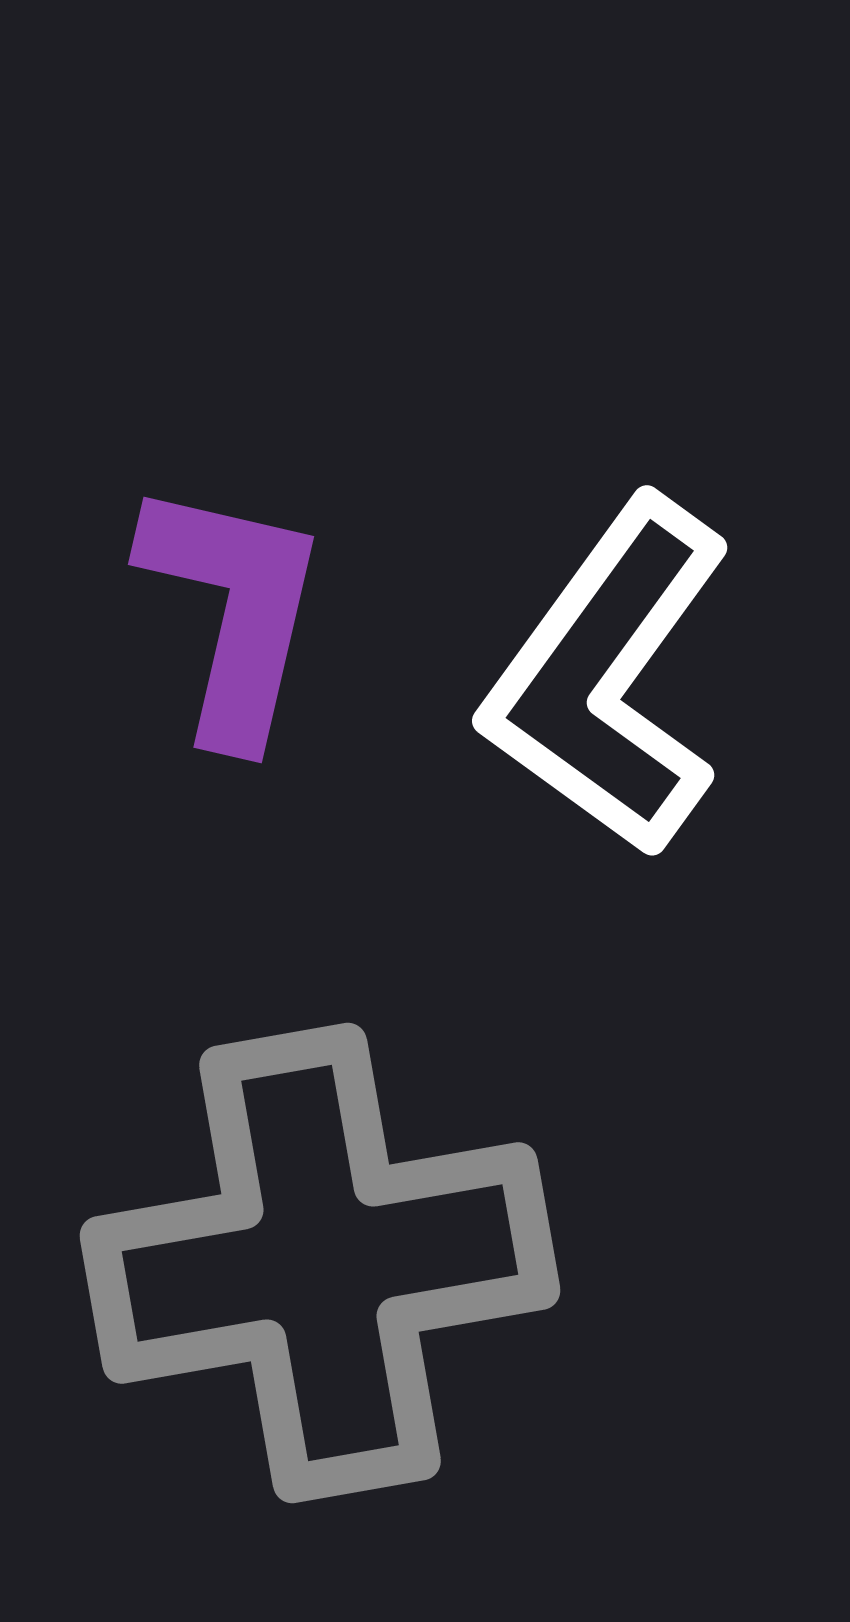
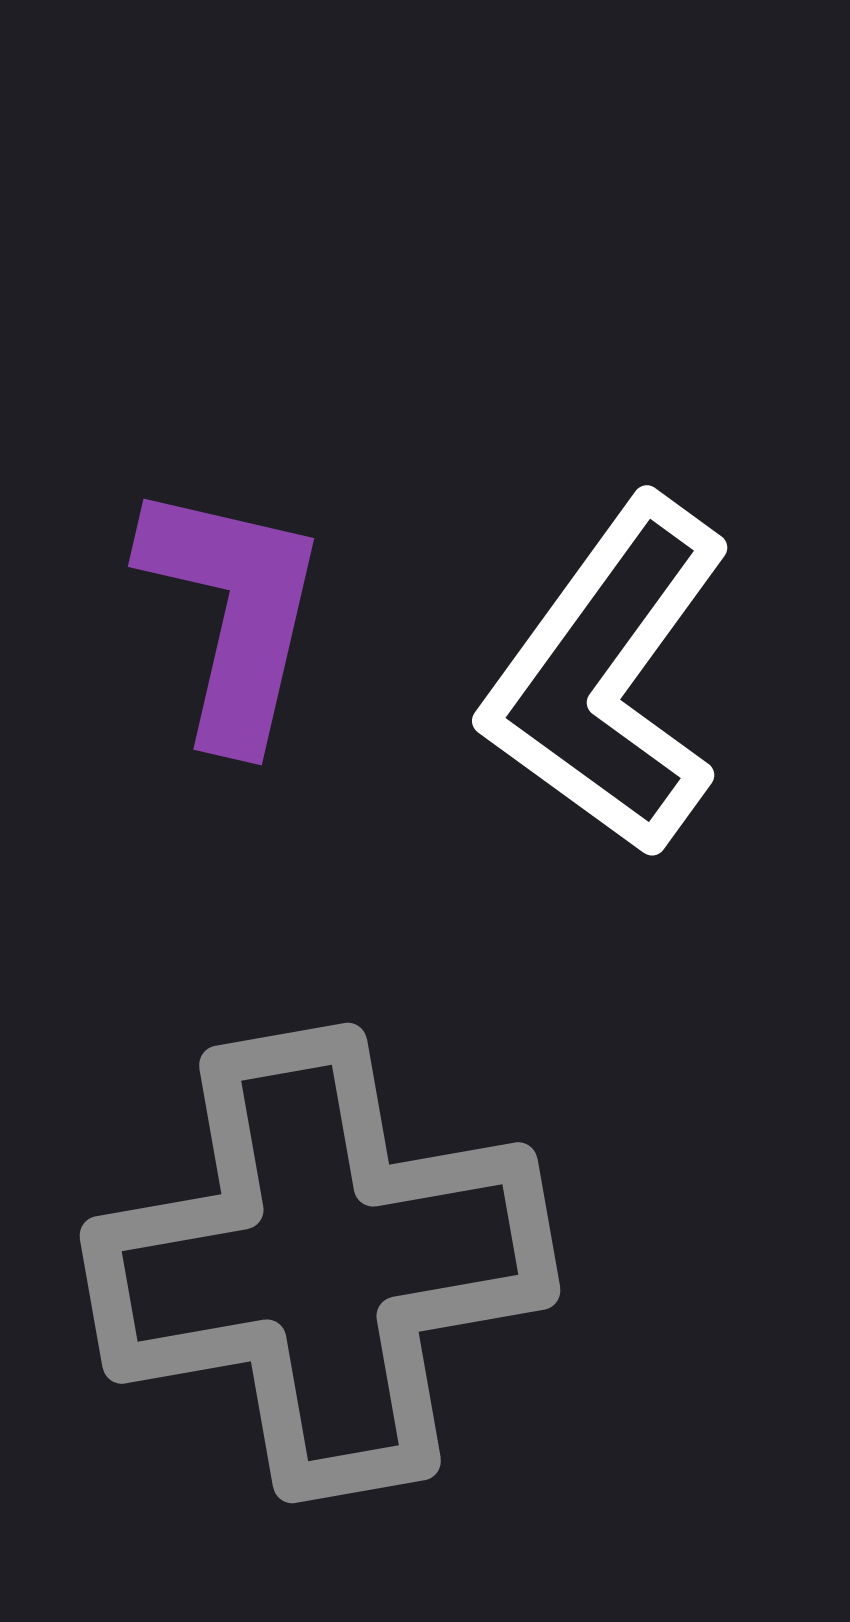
purple L-shape: moved 2 px down
